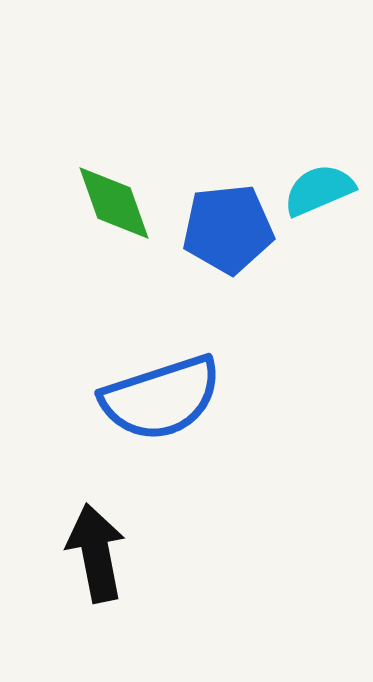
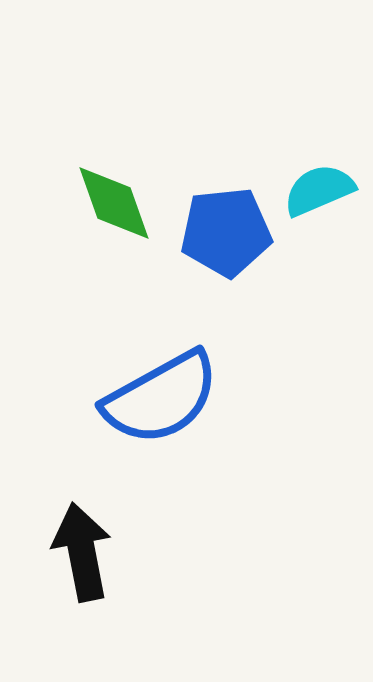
blue pentagon: moved 2 px left, 3 px down
blue semicircle: rotated 11 degrees counterclockwise
black arrow: moved 14 px left, 1 px up
